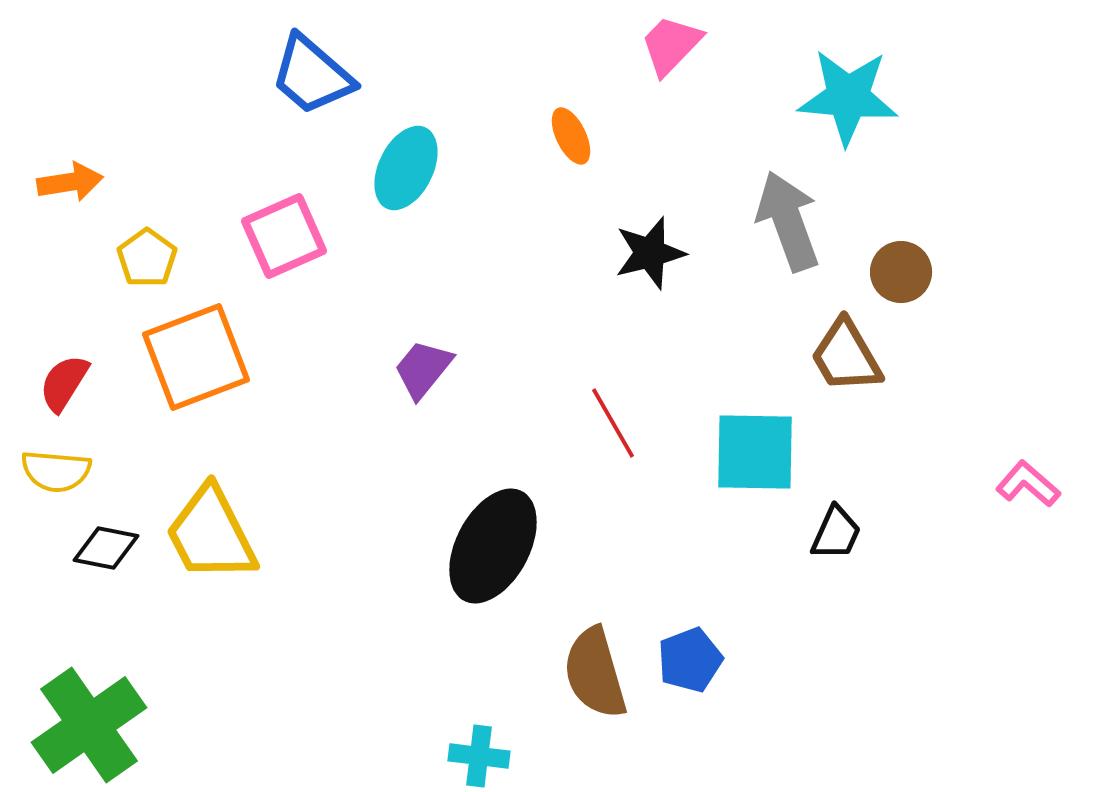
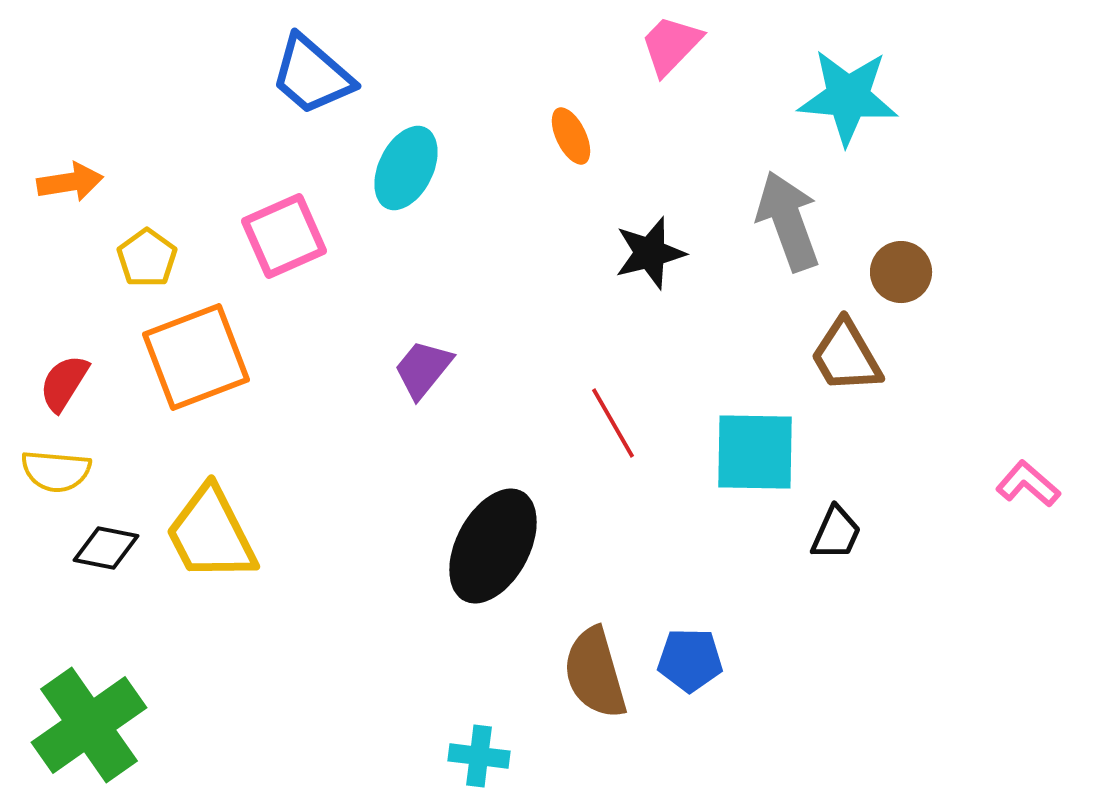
blue pentagon: rotated 22 degrees clockwise
